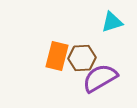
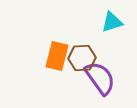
purple semicircle: rotated 84 degrees clockwise
